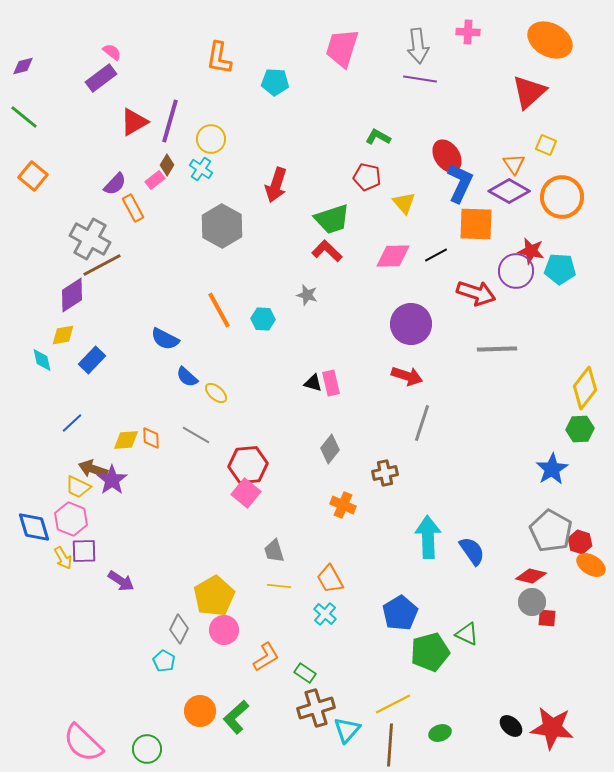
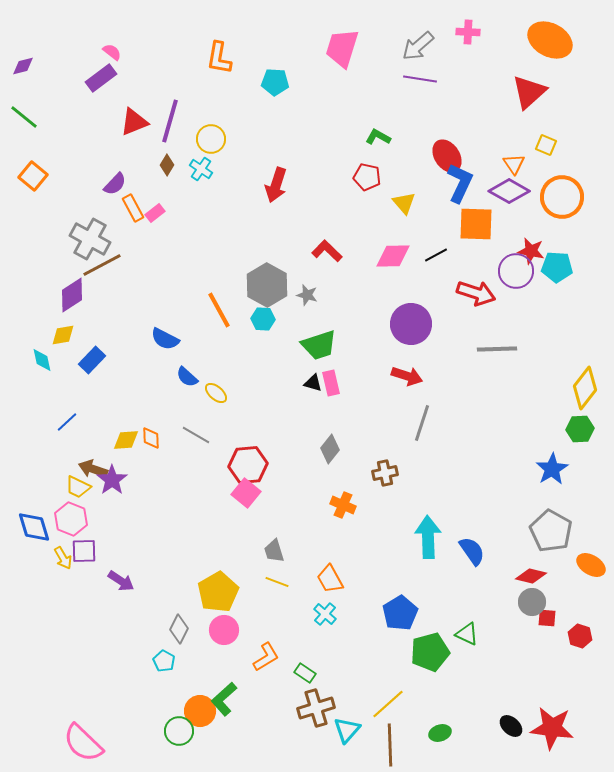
gray arrow at (418, 46): rotated 56 degrees clockwise
red triangle at (134, 122): rotated 8 degrees clockwise
pink rectangle at (155, 180): moved 33 px down
green trapezoid at (332, 219): moved 13 px left, 126 px down
gray hexagon at (222, 226): moved 45 px right, 59 px down
cyan pentagon at (560, 269): moved 3 px left, 2 px up
blue line at (72, 423): moved 5 px left, 1 px up
red hexagon at (580, 542): moved 94 px down
yellow line at (279, 586): moved 2 px left, 4 px up; rotated 15 degrees clockwise
yellow pentagon at (214, 596): moved 4 px right, 4 px up
yellow line at (393, 704): moved 5 px left; rotated 15 degrees counterclockwise
green L-shape at (236, 717): moved 12 px left, 18 px up
brown line at (390, 745): rotated 6 degrees counterclockwise
green circle at (147, 749): moved 32 px right, 18 px up
